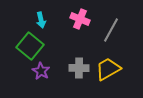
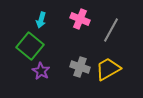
cyan arrow: rotated 28 degrees clockwise
gray cross: moved 1 px right, 1 px up; rotated 18 degrees clockwise
